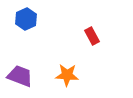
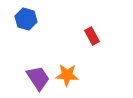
blue hexagon: rotated 20 degrees counterclockwise
purple trapezoid: moved 18 px right, 2 px down; rotated 36 degrees clockwise
